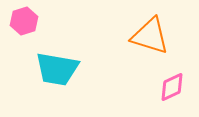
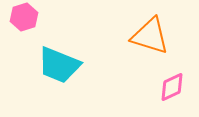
pink hexagon: moved 4 px up
cyan trapezoid: moved 2 px right, 4 px up; rotated 12 degrees clockwise
